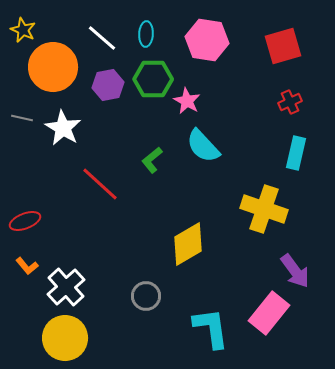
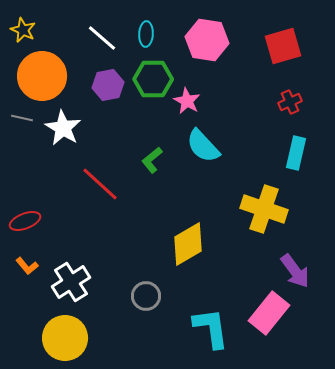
orange circle: moved 11 px left, 9 px down
white cross: moved 5 px right, 5 px up; rotated 9 degrees clockwise
